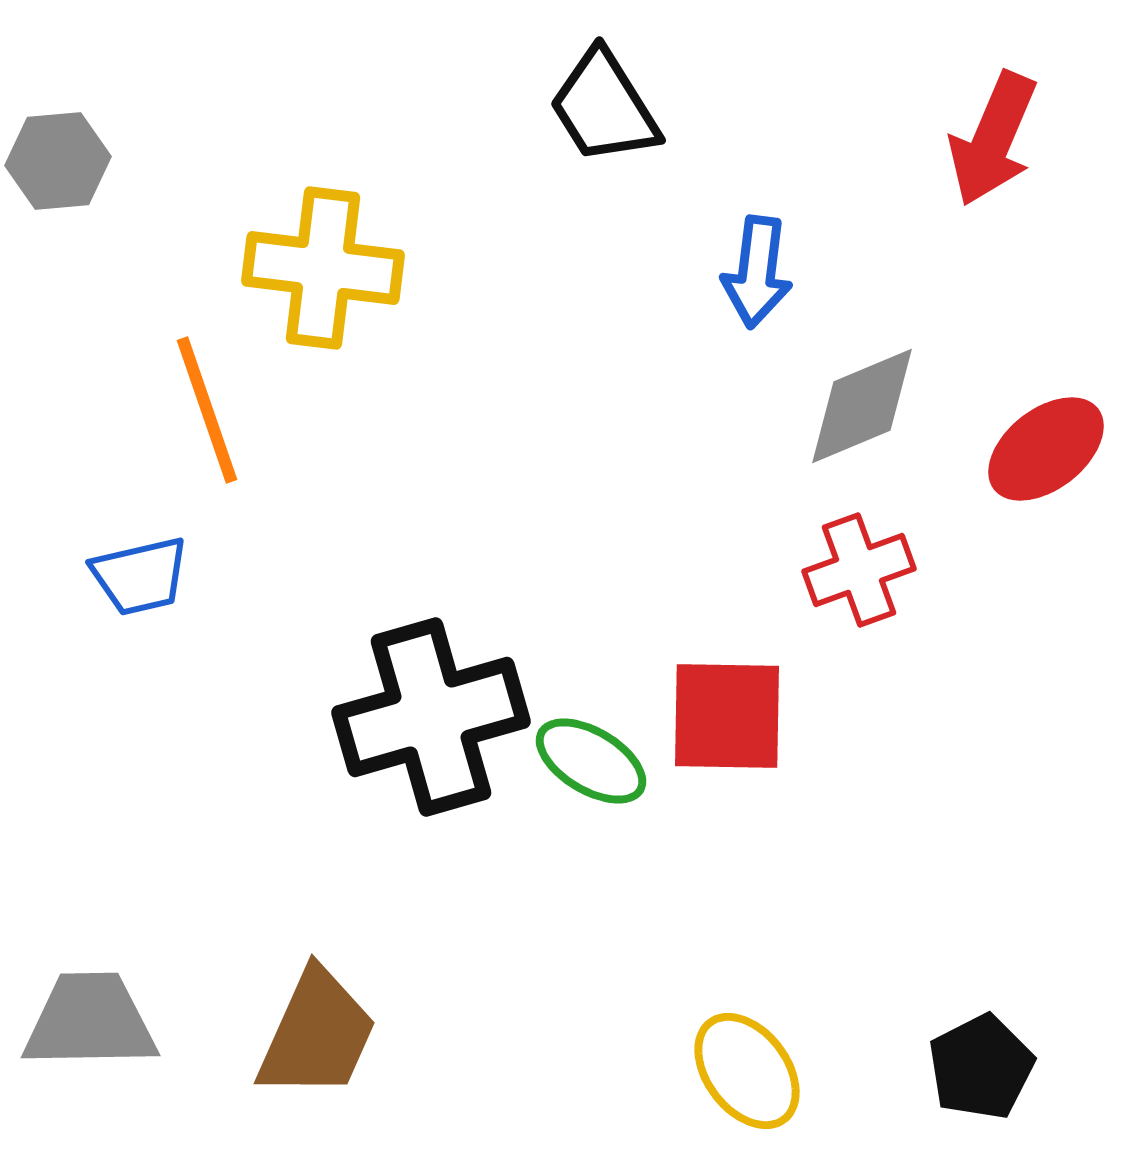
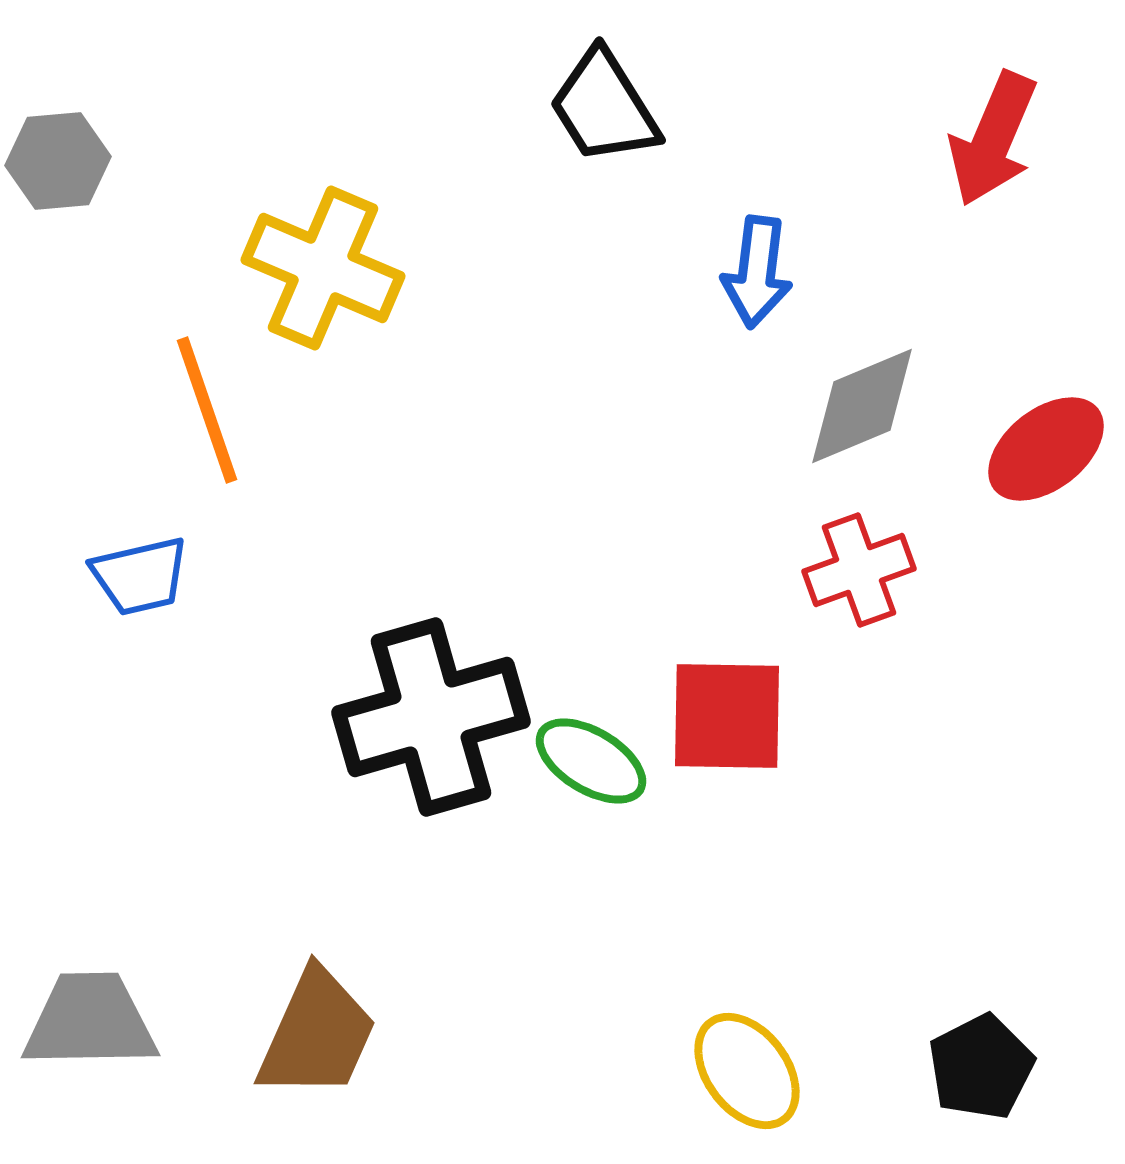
yellow cross: rotated 16 degrees clockwise
